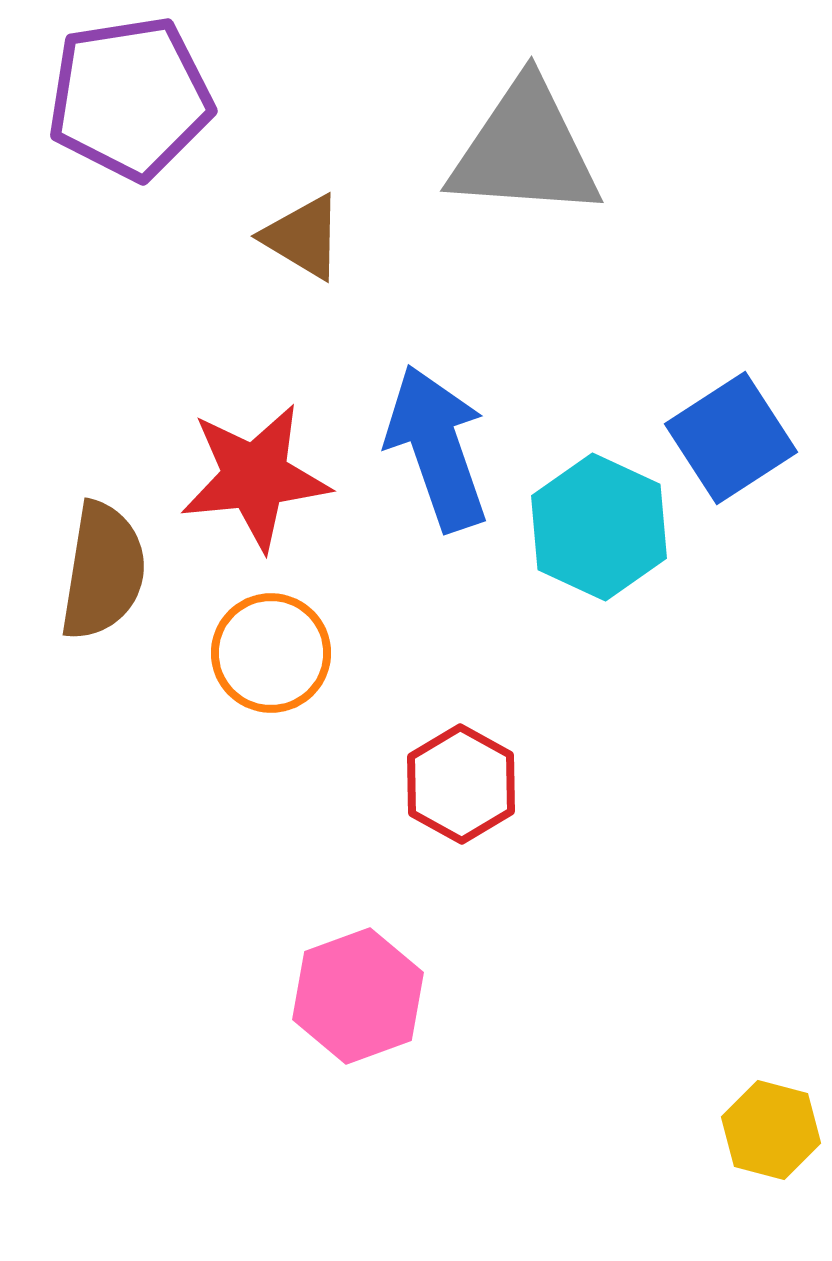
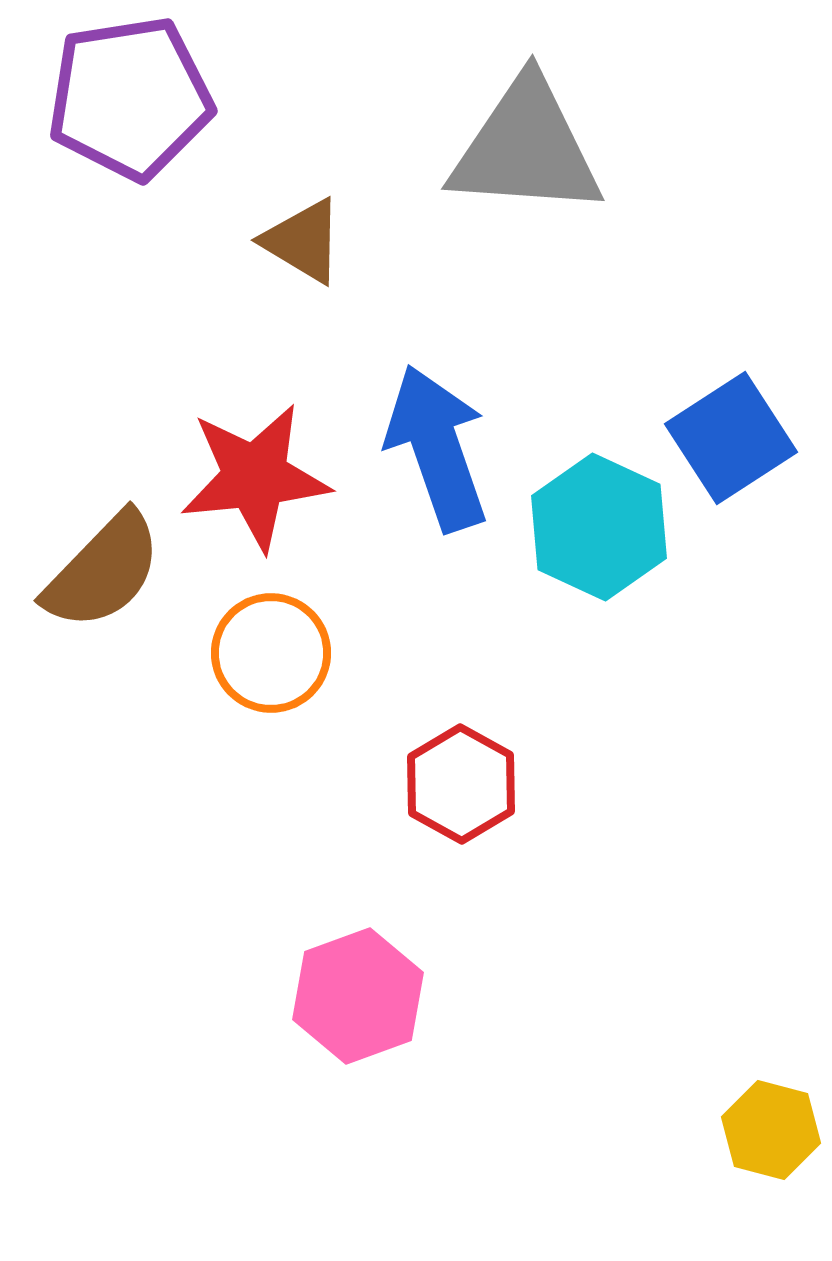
gray triangle: moved 1 px right, 2 px up
brown triangle: moved 4 px down
brown semicircle: rotated 35 degrees clockwise
